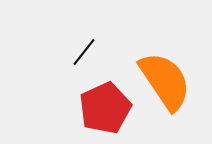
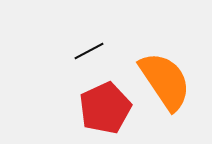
black line: moved 5 px right, 1 px up; rotated 24 degrees clockwise
